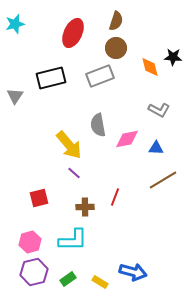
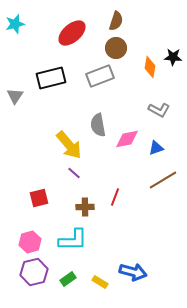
red ellipse: moved 1 px left; rotated 24 degrees clockwise
orange diamond: rotated 25 degrees clockwise
blue triangle: rotated 21 degrees counterclockwise
